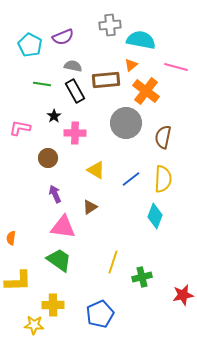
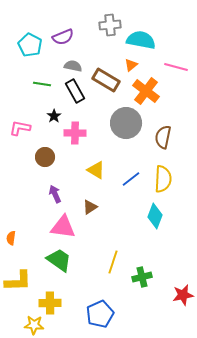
brown rectangle: rotated 36 degrees clockwise
brown circle: moved 3 px left, 1 px up
yellow cross: moved 3 px left, 2 px up
